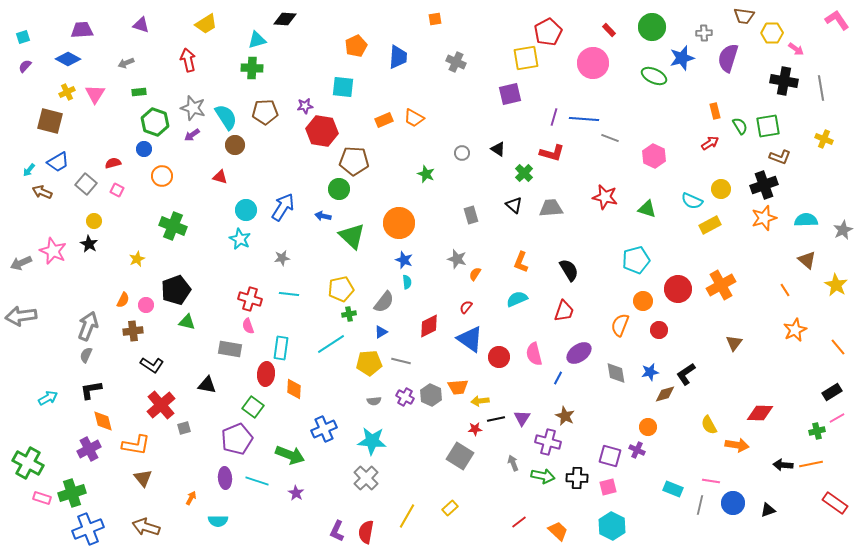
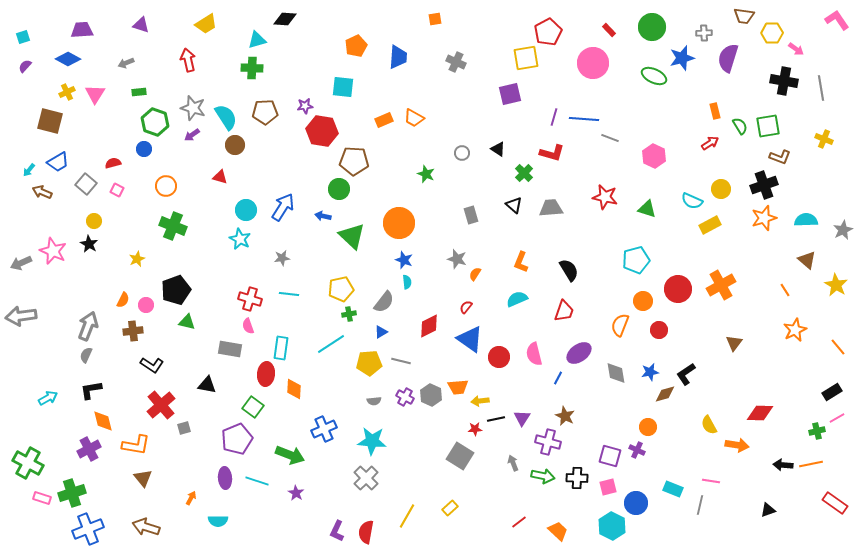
orange circle at (162, 176): moved 4 px right, 10 px down
blue circle at (733, 503): moved 97 px left
